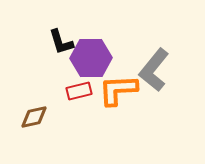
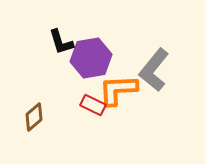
purple hexagon: rotated 9 degrees counterclockwise
red rectangle: moved 14 px right, 14 px down; rotated 40 degrees clockwise
brown diamond: rotated 28 degrees counterclockwise
